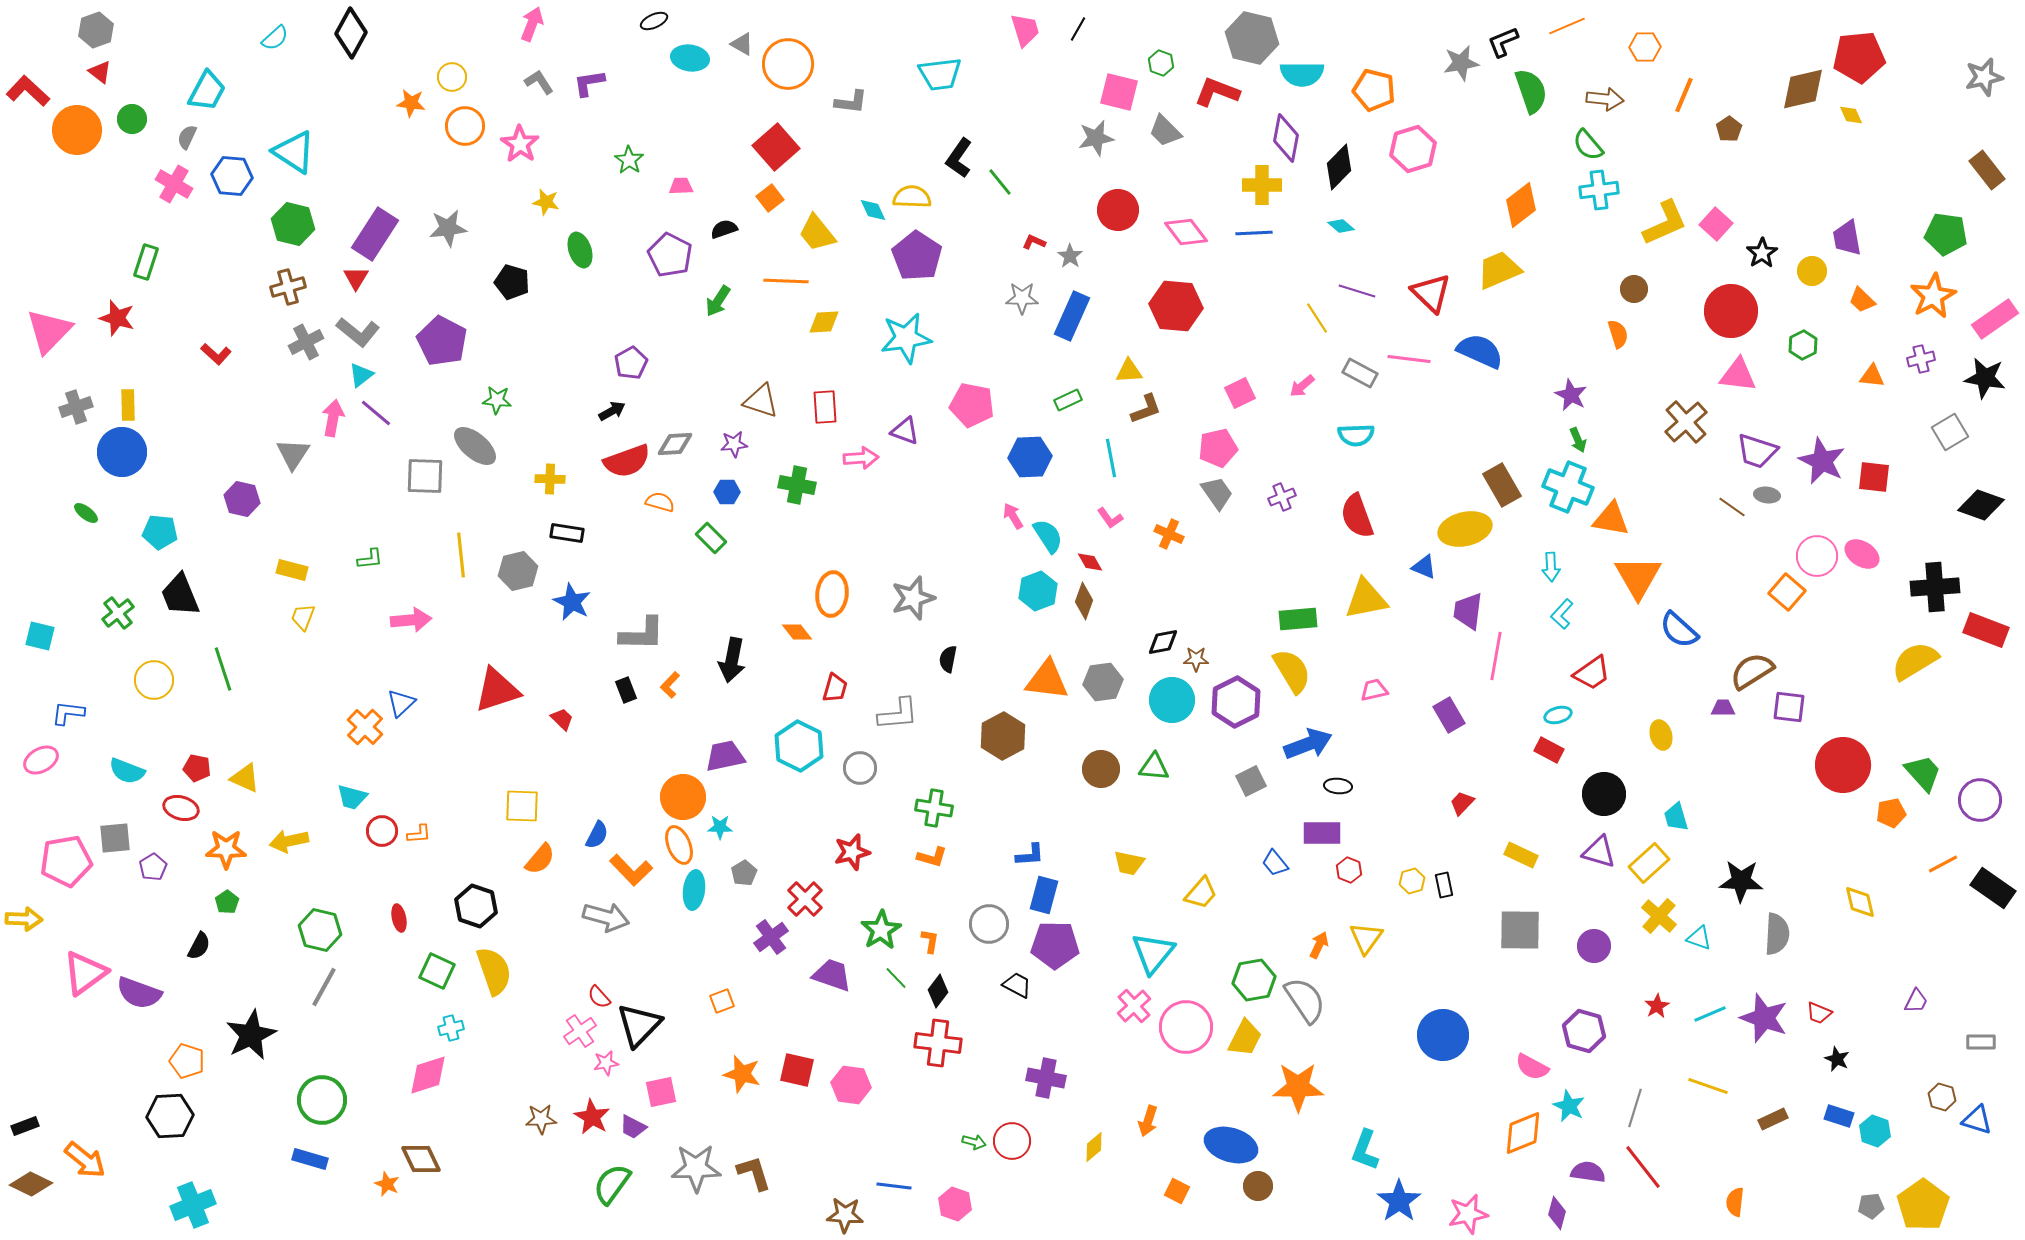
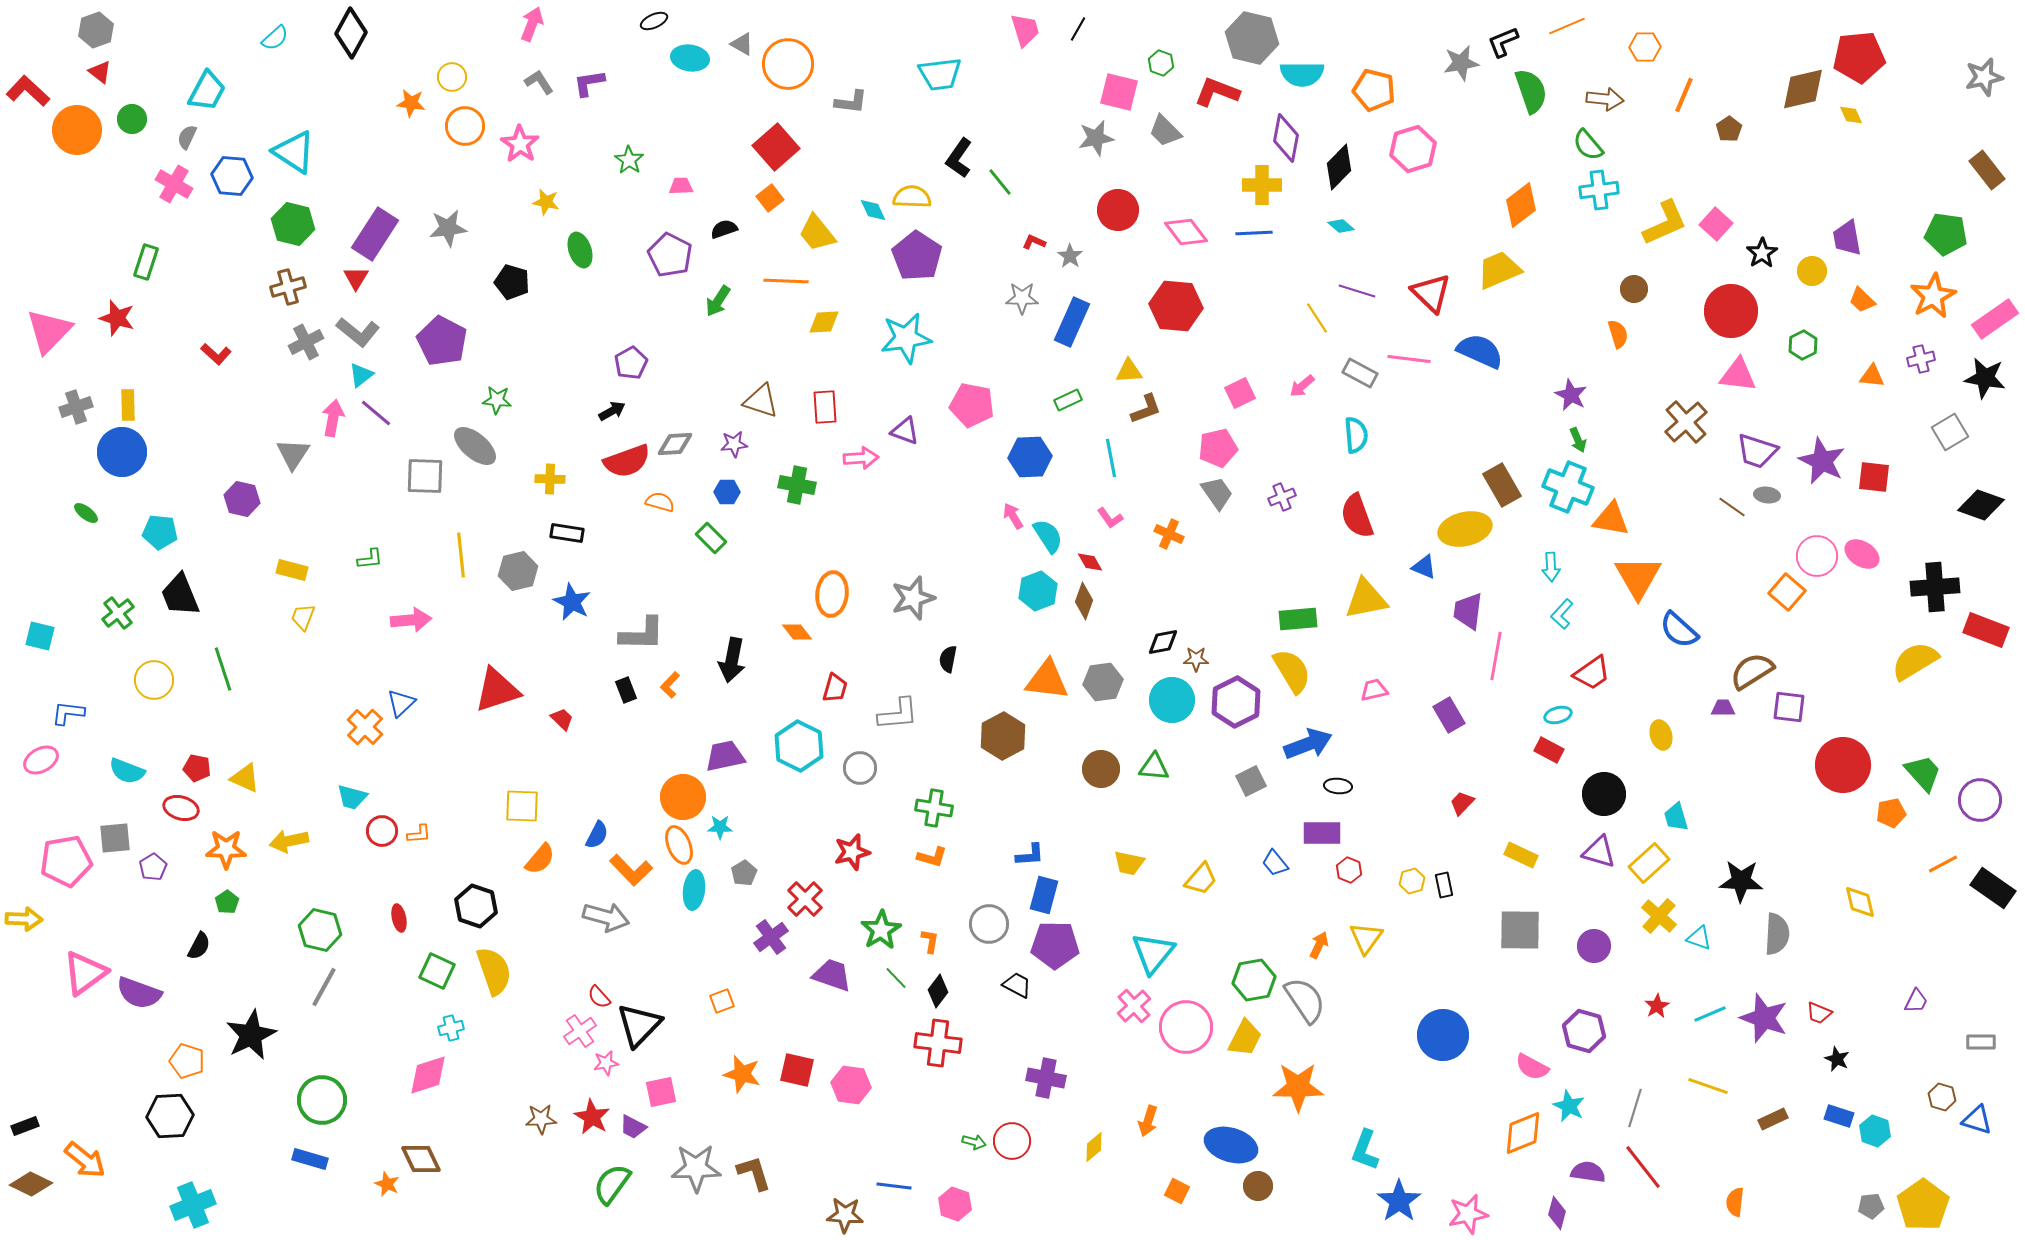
blue rectangle at (1072, 316): moved 6 px down
cyan semicircle at (1356, 435): rotated 93 degrees counterclockwise
yellow trapezoid at (1201, 893): moved 14 px up
